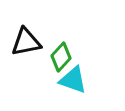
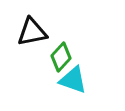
black triangle: moved 6 px right, 10 px up
